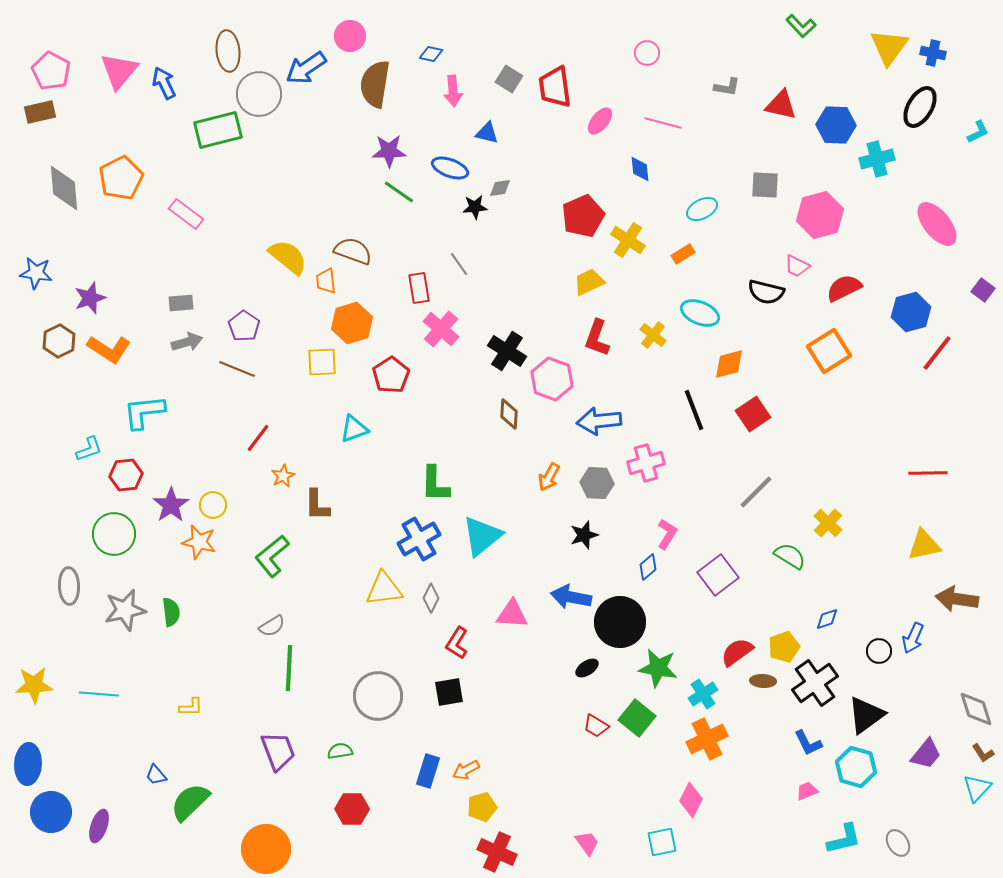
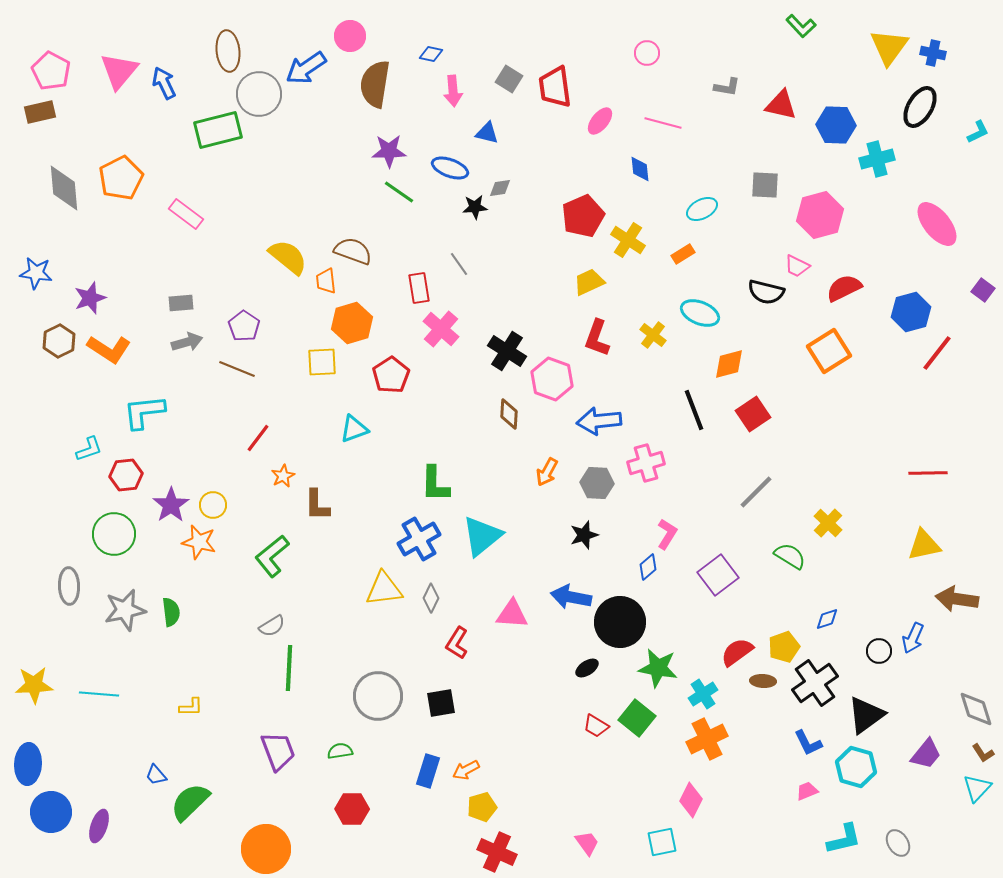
orange arrow at (549, 477): moved 2 px left, 5 px up
black square at (449, 692): moved 8 px left, 11 px down
